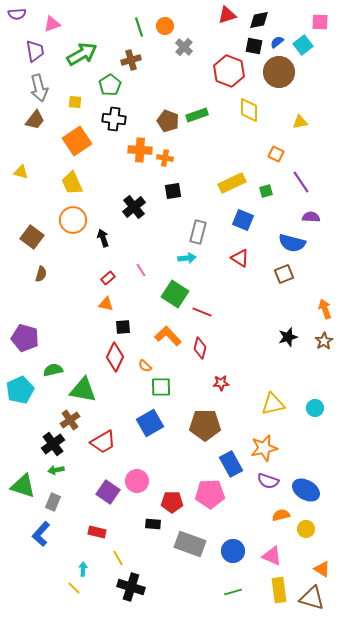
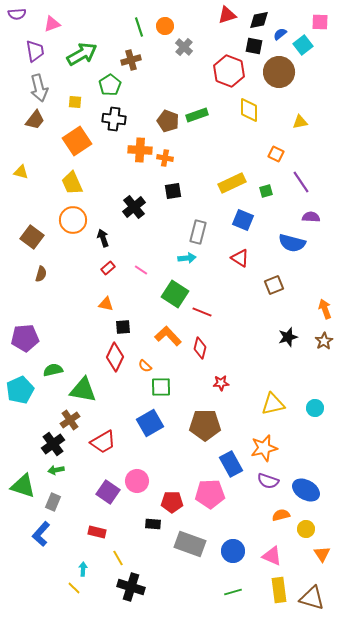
blue semicircle at (277, 42): moved 3 px right, 8 px up
pink line at (141, 270): rotated 24 degrees counterclockwise
brown square at (284, 274): moved 10 px left, 11 px down
red rectangle at (108, 278): moved 10 px up
purple pentagon at (25, 338): rotated 20 degrees counterclockwise
orange triangle at (322, 569): moved 15 px up; rotated 24 degrees clockwise
